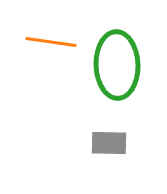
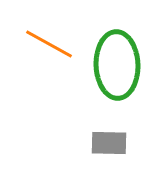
orange line: moved 2 px left, 2 px down; rotated 21 degrees clockwise
